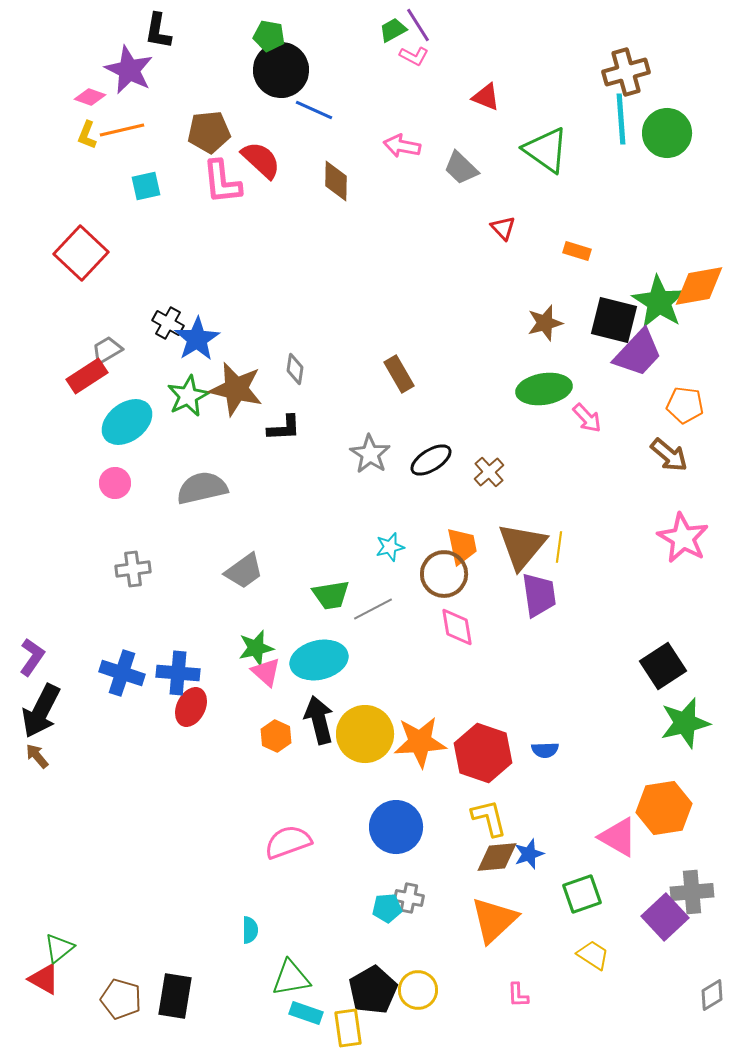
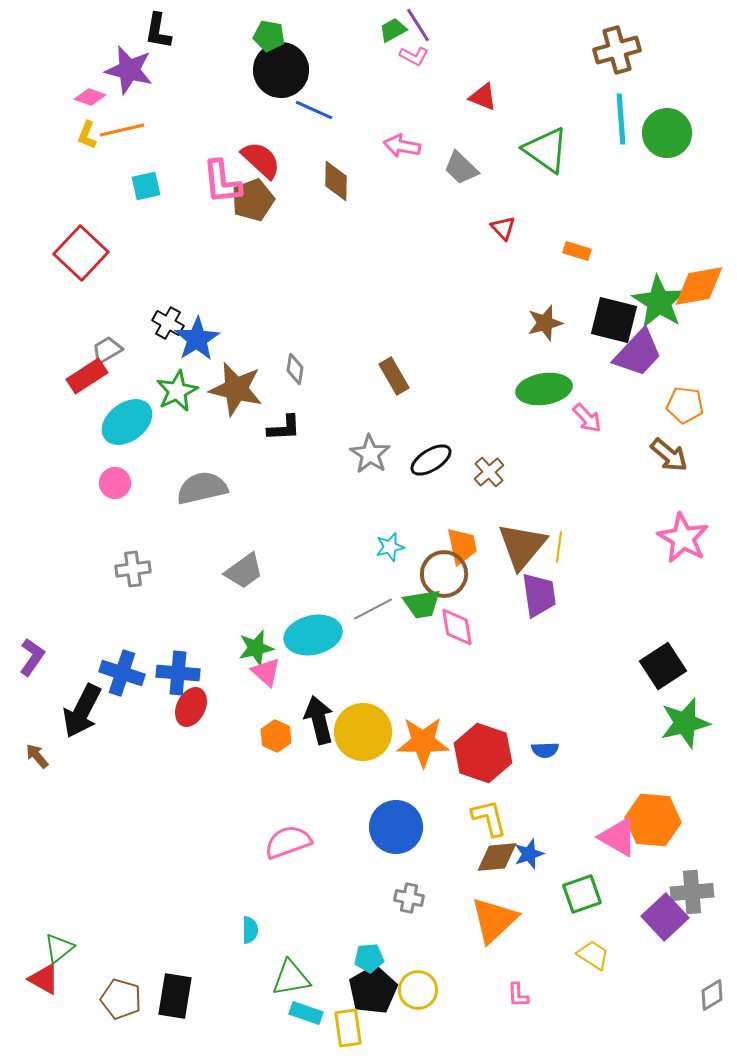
purple star at (129, 70): rotated 12 degrees counterclockwise
brown cross at (626, 72): moved 9 px left, 22 px up
red triangle at (486, 97): moved 3 px left
brown pentagon at (209, 132): moved 44 px right, 68 px down; rotated 15 degrees counterclockwise
brown rectangle at (399, 374): moved 5 px left, 2 px down
green star at (188, 396): moved 11 px left, 5 px up
green trapezoid at (331, 595): moved 91 px right, 9 px down
cyan ellipse at (319, 660): moved 6 px left, 25 px up
black arrow at (41, 711): moved 41 px right
yellow circle at (365, 734): moved 2 px left, 2 px up
orange star at (420, 742): moved 3 px right; rotated 4 degrees clockwise
orange hexagon at (664, 808): moved 11 px left, 12 px down; rotated 14 degrees clockwise
cyan pentagon at (387, 908): moved 18 px left, 50 px down
